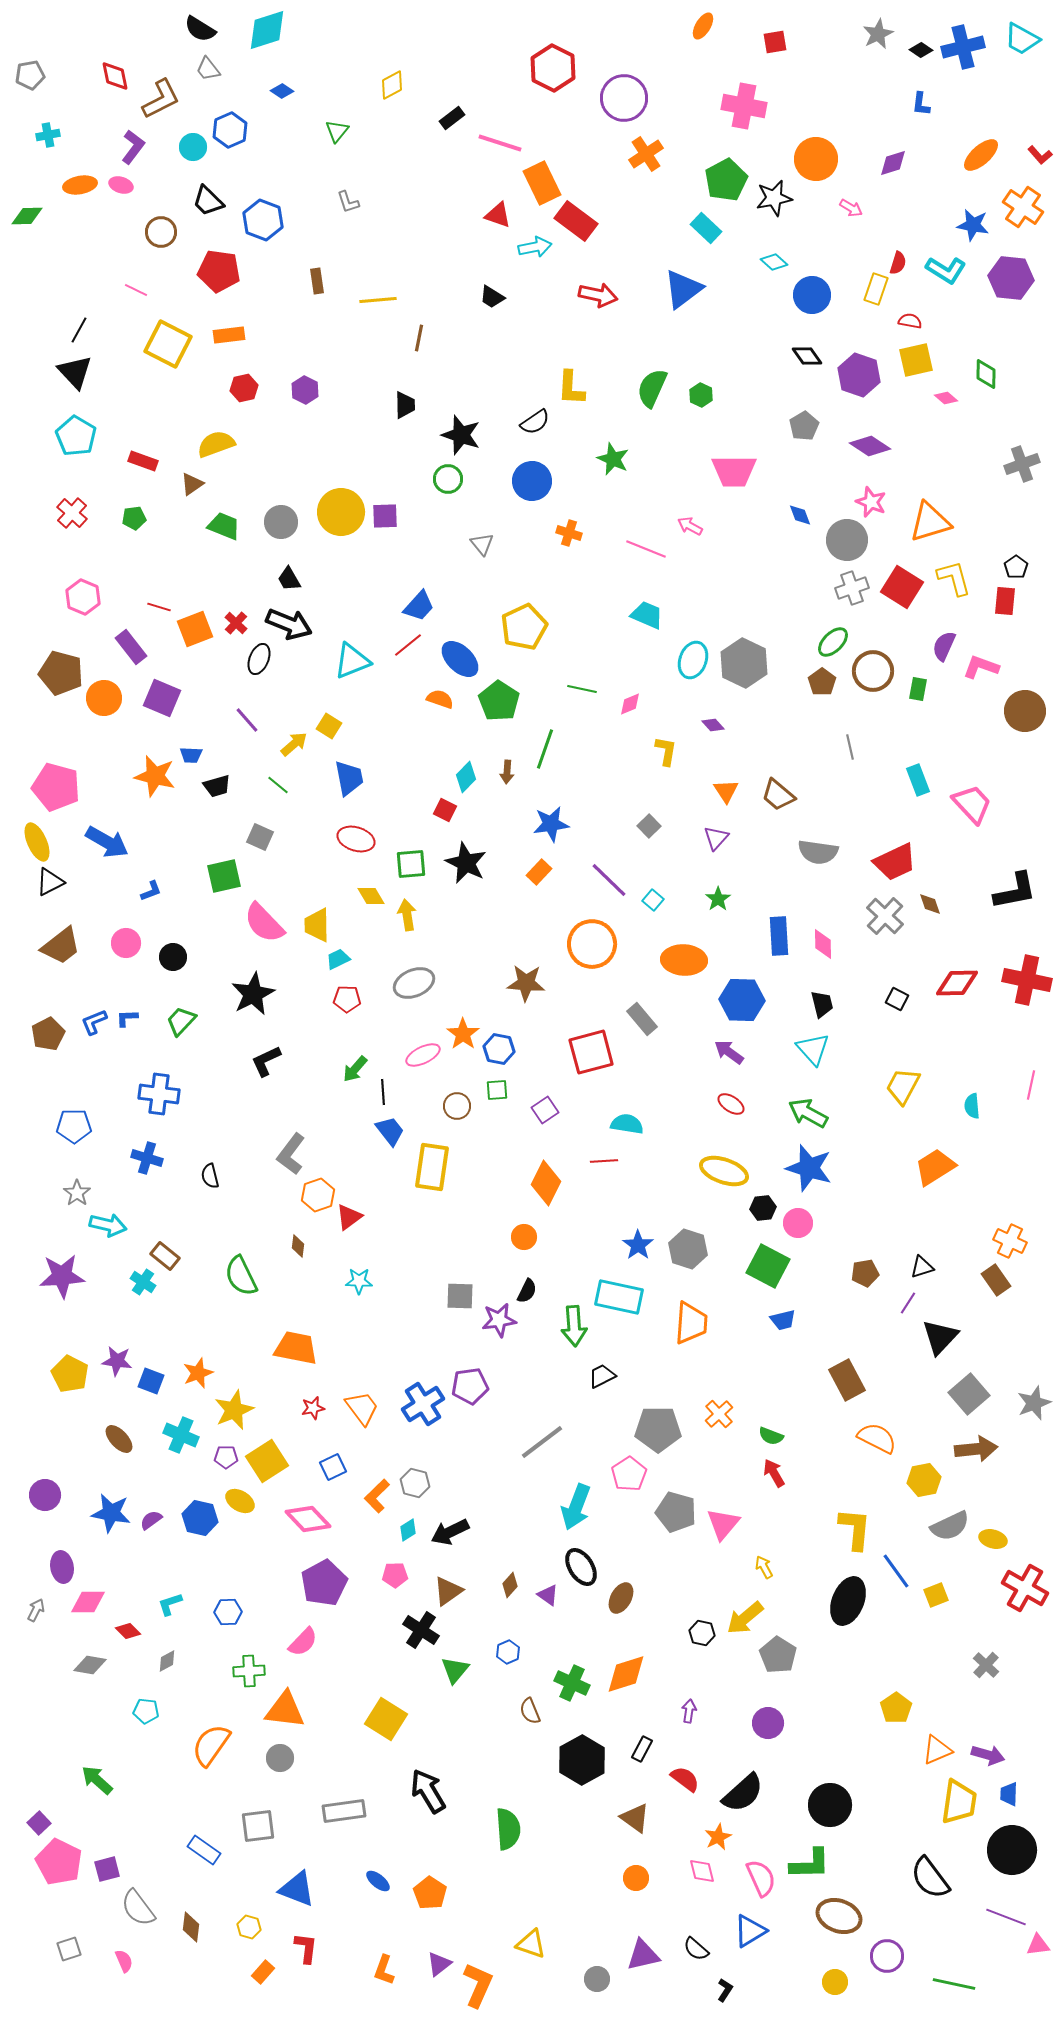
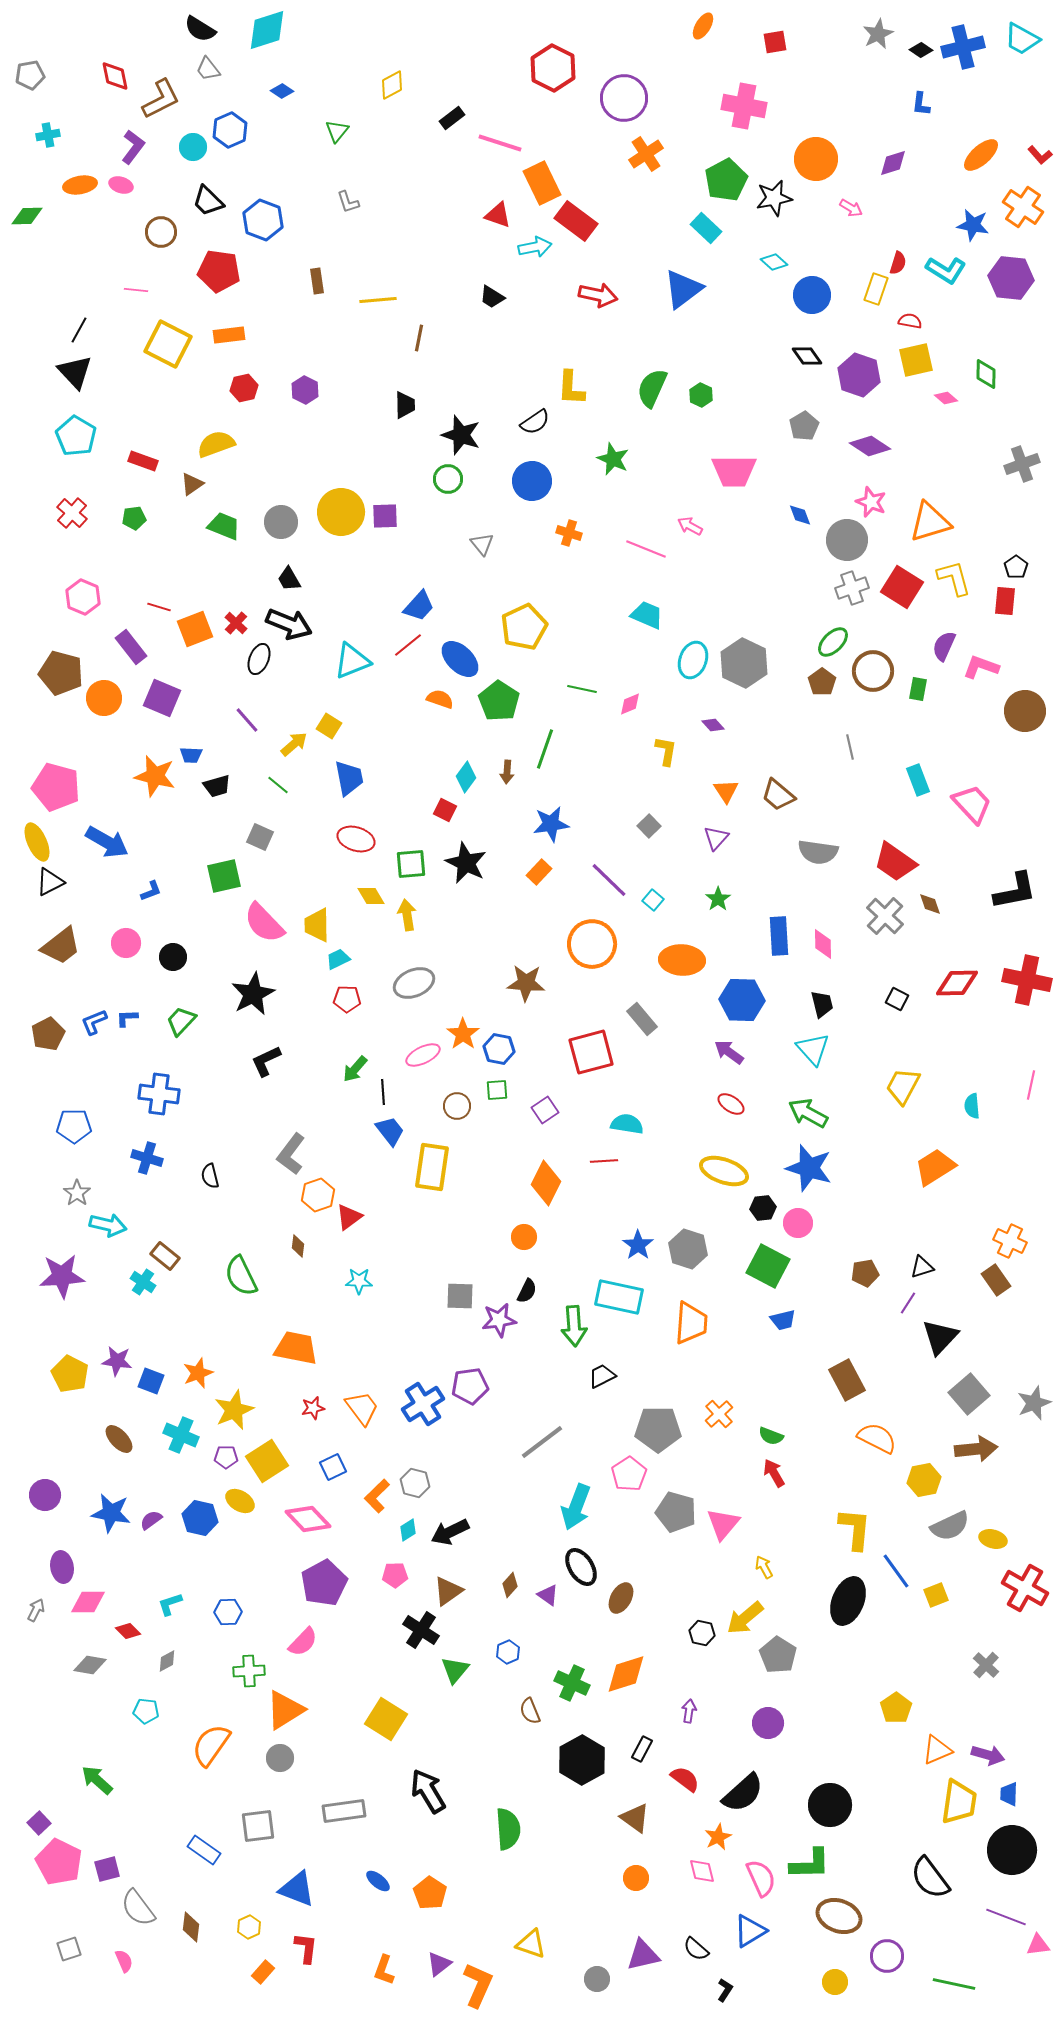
pink line at (136, 290): rotated 20 degrees counterclockwise
cyan diamond at (466, 777): rotated 8 degrees counterclockwise
red trapezoid at (895, 862): rotated 60 degrees clockwise
orange ellipse at (684, 960): moved 2 px left
orange triangle at (285, 1710): rotated 39 degrees counterclockwise
yellow hexagon at (249, 1927): rotated 20 degrees clockwise
